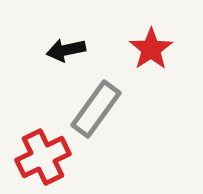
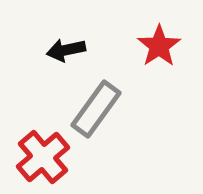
red star: moved 8 px right, 3 px up
red cross: rotated 14 degrees counterclockwise
